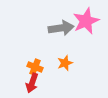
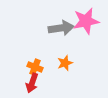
pink star: rotated 12 degrees clockwise
